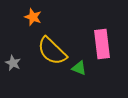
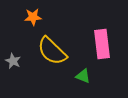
orange star: rotated 24 degrees counterclockwise
gray star: moved 2 px up
green triangle: moved 4 px right, 8 px down
